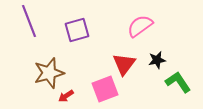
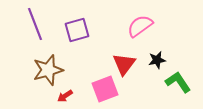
purple line: moved 6 px right, 3 px down
brown star: moved 1 px left, 3 px up
red arrow: moved 1 px left
